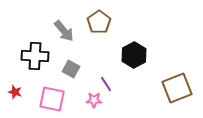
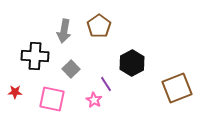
brown pentagon: moved 4 px down
gray arrow: rotated 50 degrees clockwise
black hexagon: moved 2 px left, 8 px down
gray square: rotated 18 degrees clockwise
red star: rotated 16 degrees counterclockwise
pink star: rotated 28 degrees clockwise
